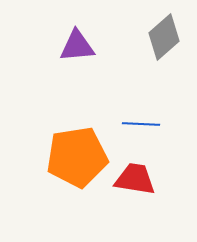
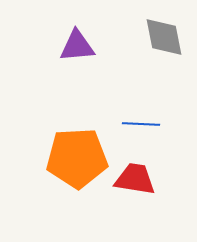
gray diamond: rotated 60 degrees counterclockwise
orange pentagon: moved 1 px down; rotated 6 degrees clockwise
